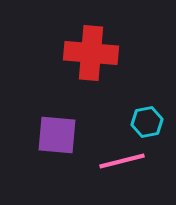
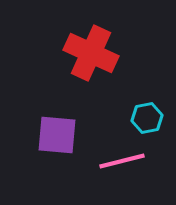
red cross: rotated 20 degrees clockwise
cyan hexagon: moved 4 px up
